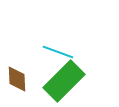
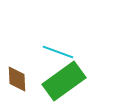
green rectangle: rotated 9 degrees clockwise
